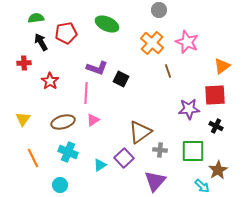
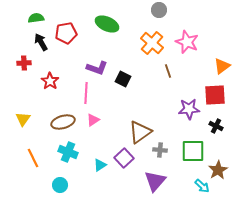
black square: moved 2 px right
